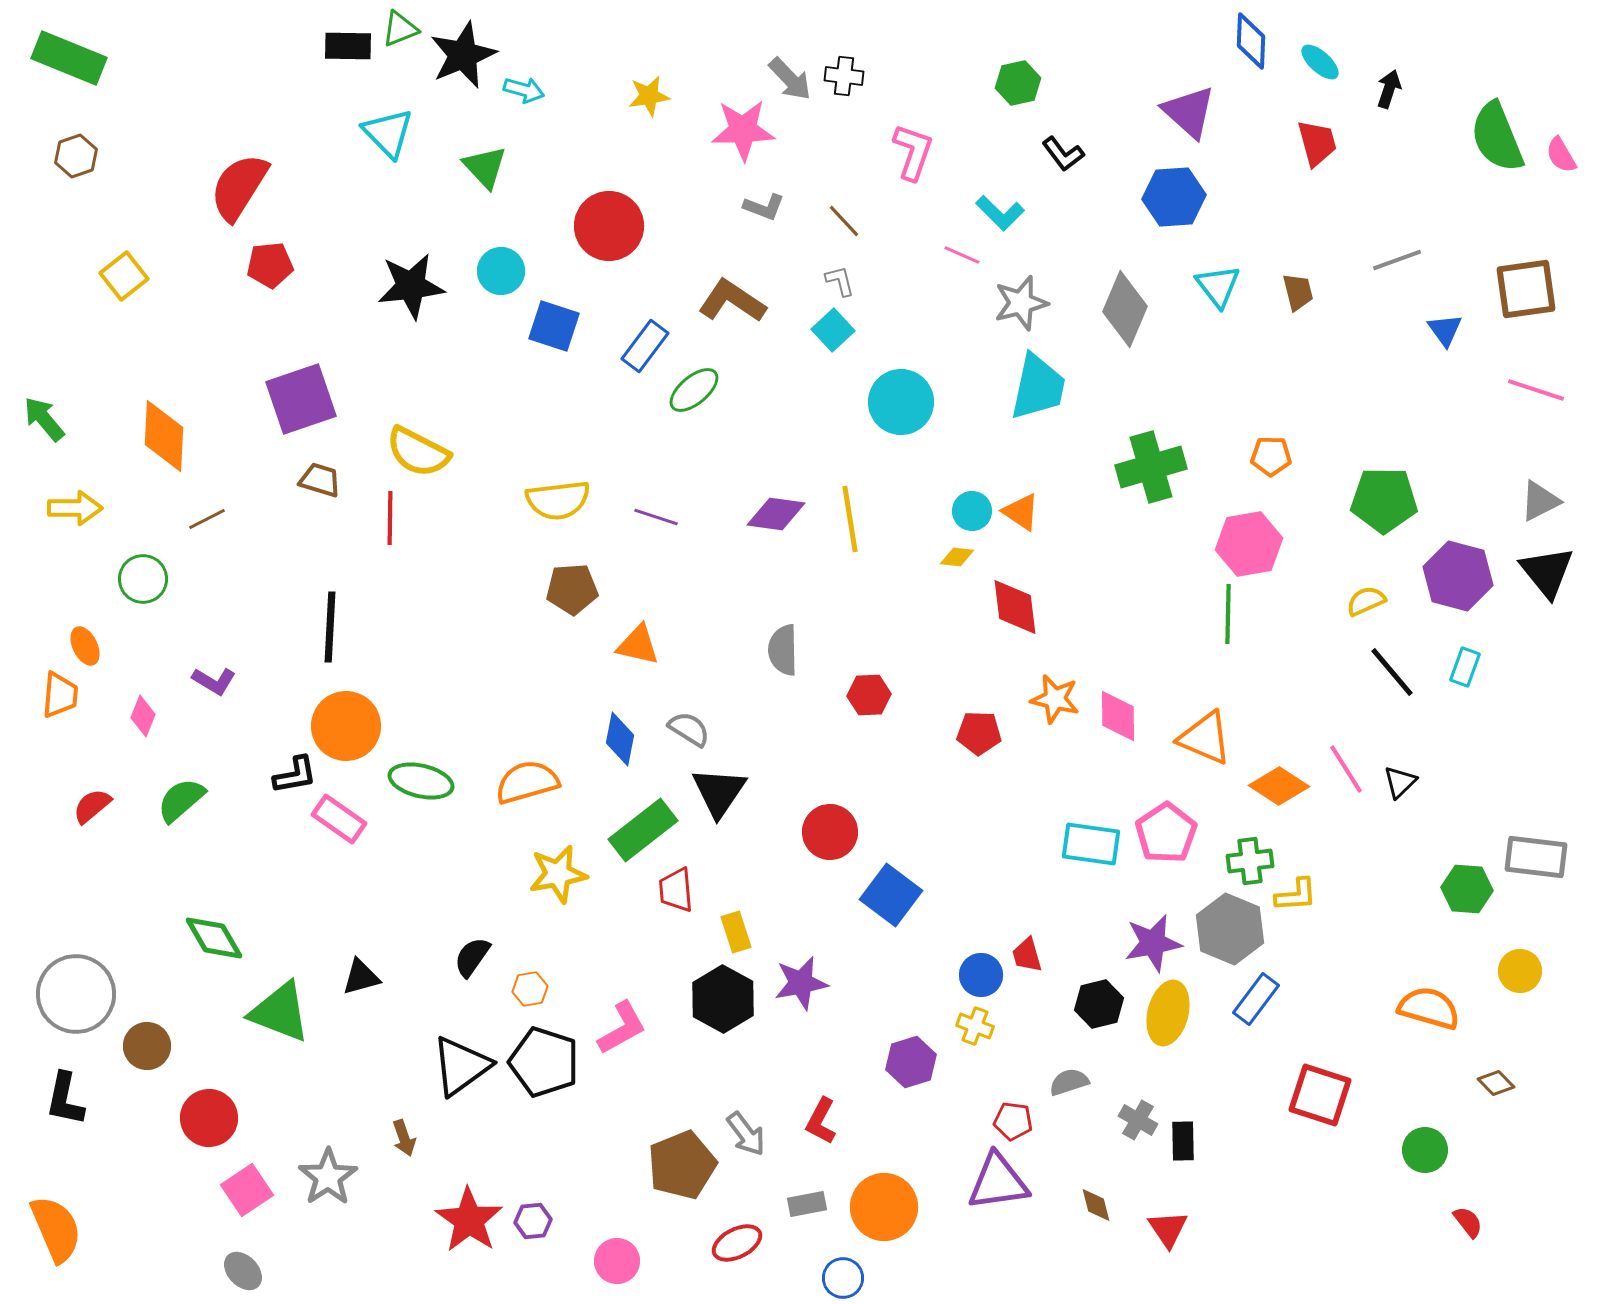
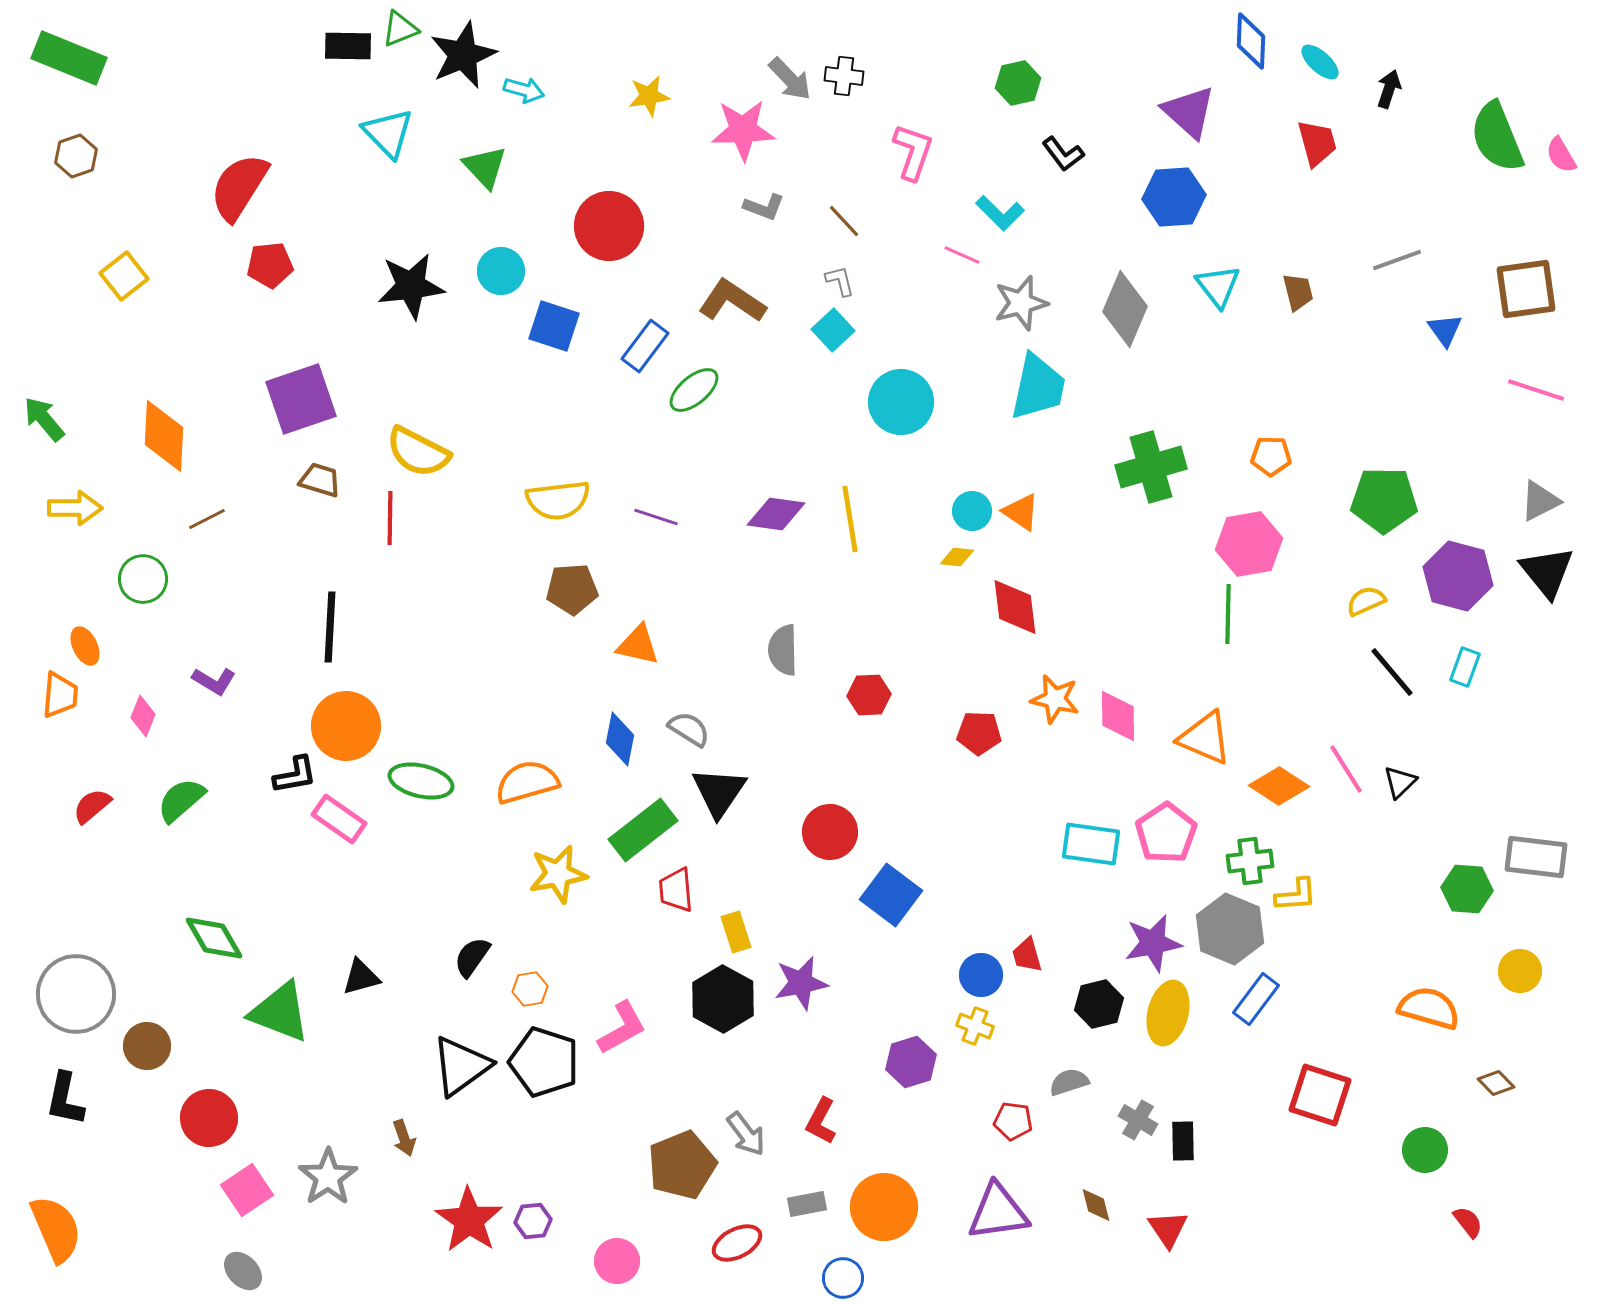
purple triangle at (998, 1182): moved 30 px down
